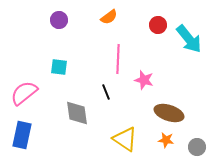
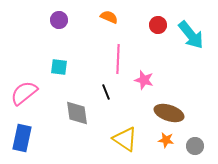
orange semicircle: rotated 120 degrees counterclockwise
cyan arrow: moved 2 px right, 4 px up
blue rectangle: moved 3 px down
gray circle: moved 2 px left, 1 px up
